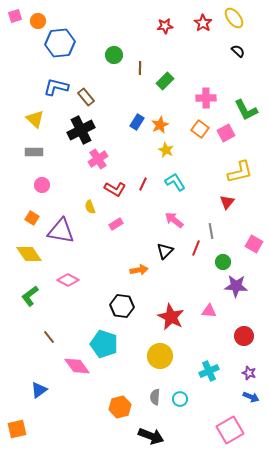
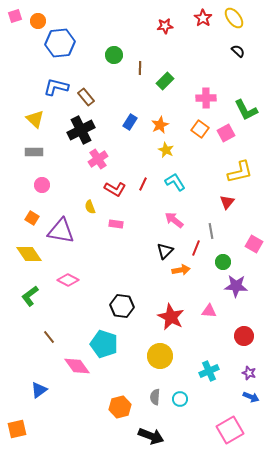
red star at (203, 23): moved 5 px up
blue rectangle at (137, 122): moved 7 px left
pink rectangle at (116, 224): rotated 40 degrees clockwise
orange arrow at (139, 270): moved 42 px right
